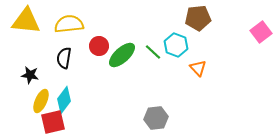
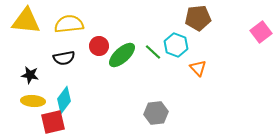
black semicircle: rotated 110 degrees counterclockwise
yellow ellipse: moved 8 px left; rotated 70 degrees clockwise
gray hexagon: moved 5 px up
